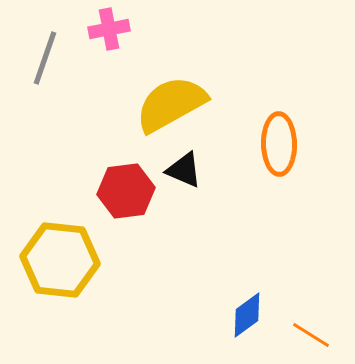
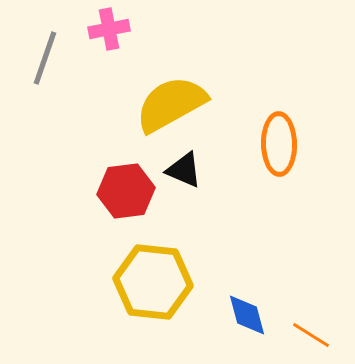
yellow hexagon: moved 93 px right, 22 px down
blue diamond: rotated 69 degrees counterclockwise
